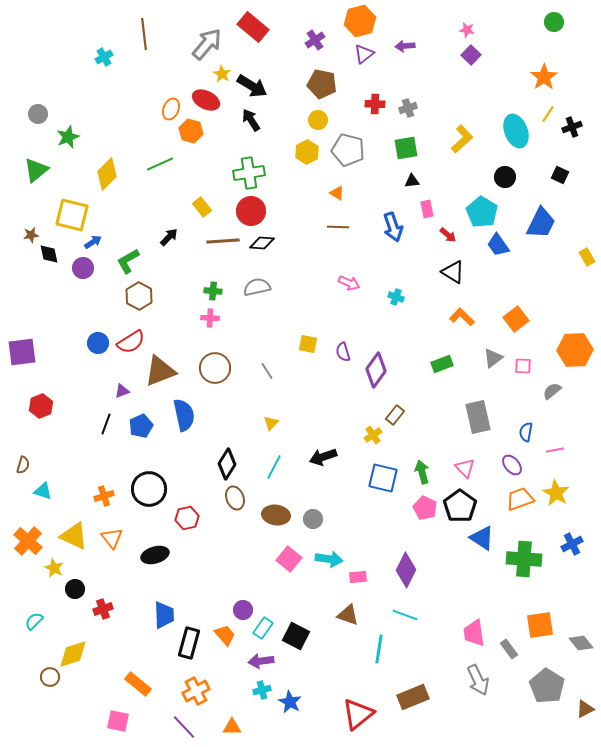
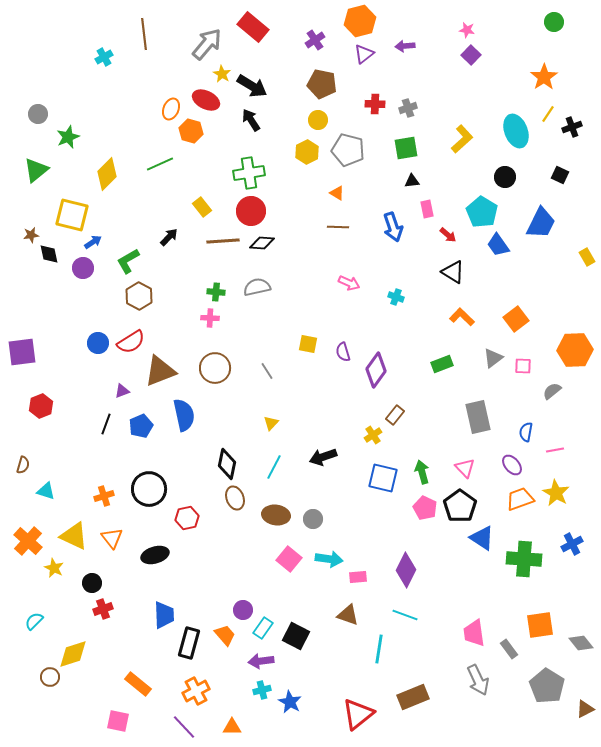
green cross at (213, 291): moved 3 px right, 1 px down
black diamond at (227, 464): rotated 20 degrees counterclockwise
cyan triangle at (43, 491): moved 3 px right
black circle at (75, 589): moved 17 px right, 6 px up
